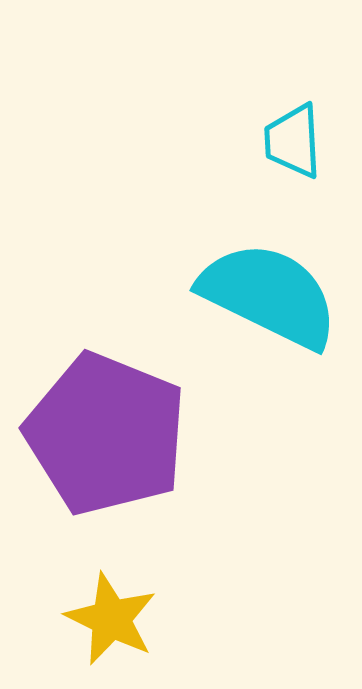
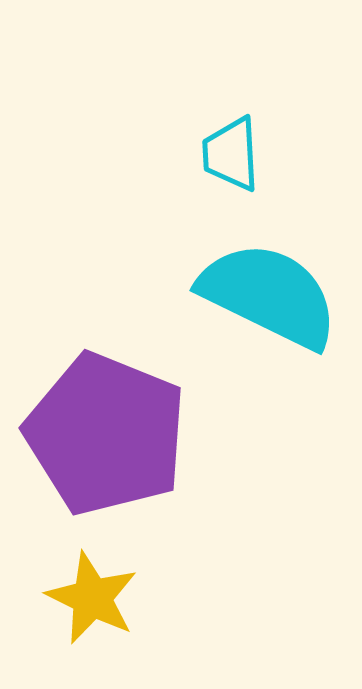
cyan trapezoid: moved 62 px left, 13 px down
yellow star: moved 19 px left, 21 px up
